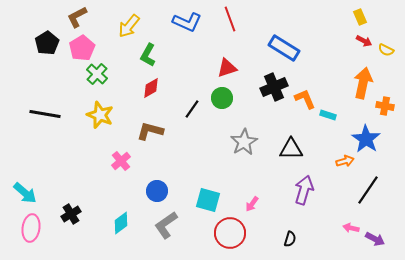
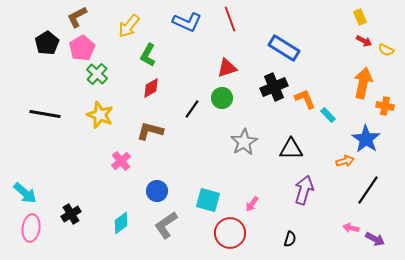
cyan rectangle at (328, 115): rotated 28 degrees clockwise
